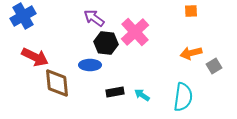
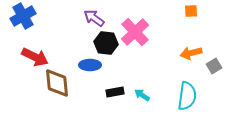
cyan semicircle: moved 4 px right, 1 px up
